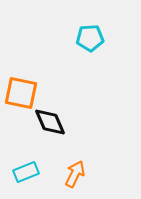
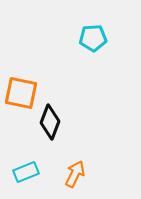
cyan pentagon: moved 3 px right
black diamond: rotated 44 degrees clockwise
